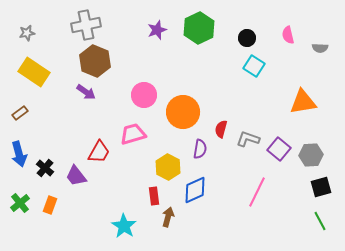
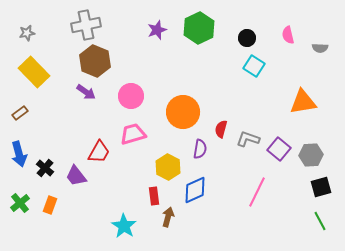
yellow rectangle: rotated 12 degrees clockwise
pink circle: moved 13 px left, 1 px down
